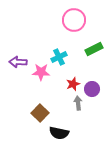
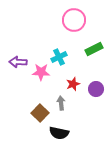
purple circle: moved 4 px right
gray arrow: moved 17 px left
